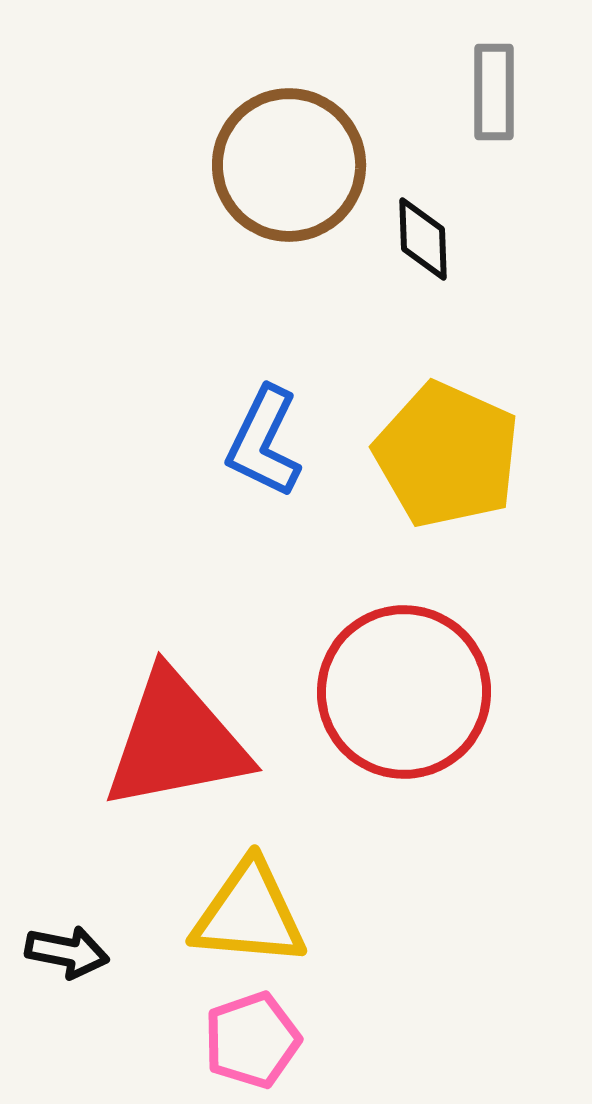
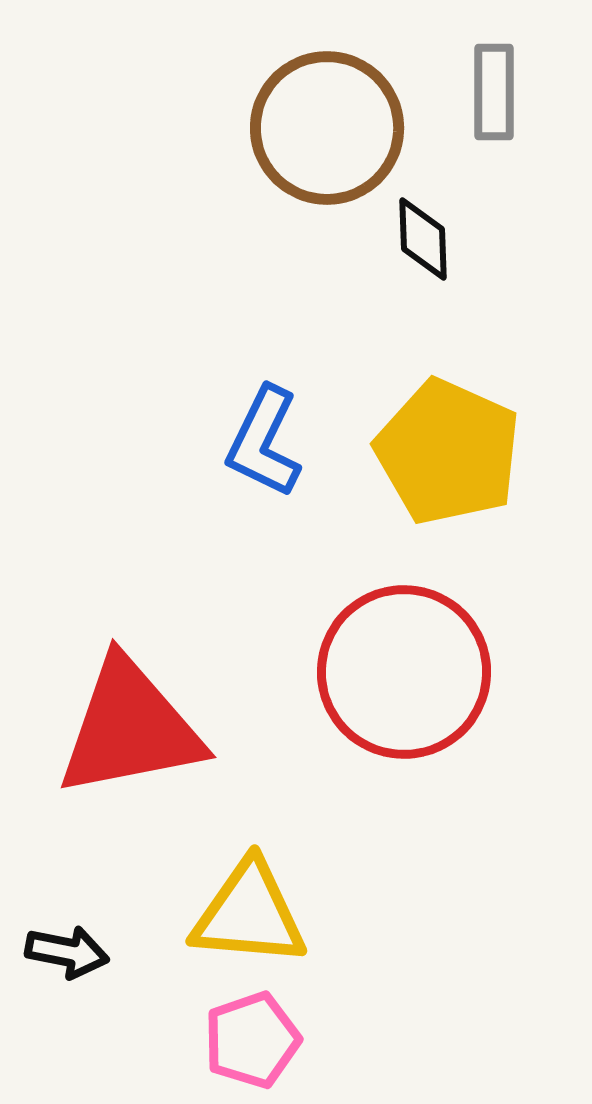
brown circle: moved 38 px right, 37 px up
yellow pentagon: moved 1 px right, 3 px up
red circle: moved 20 px up
red triangle: moved 46 px left, 13 px up
